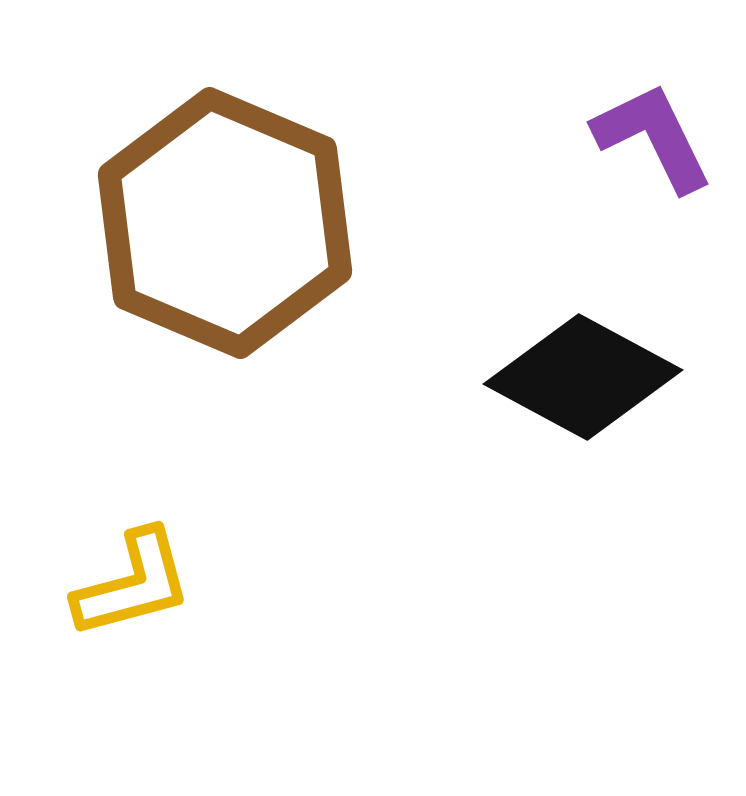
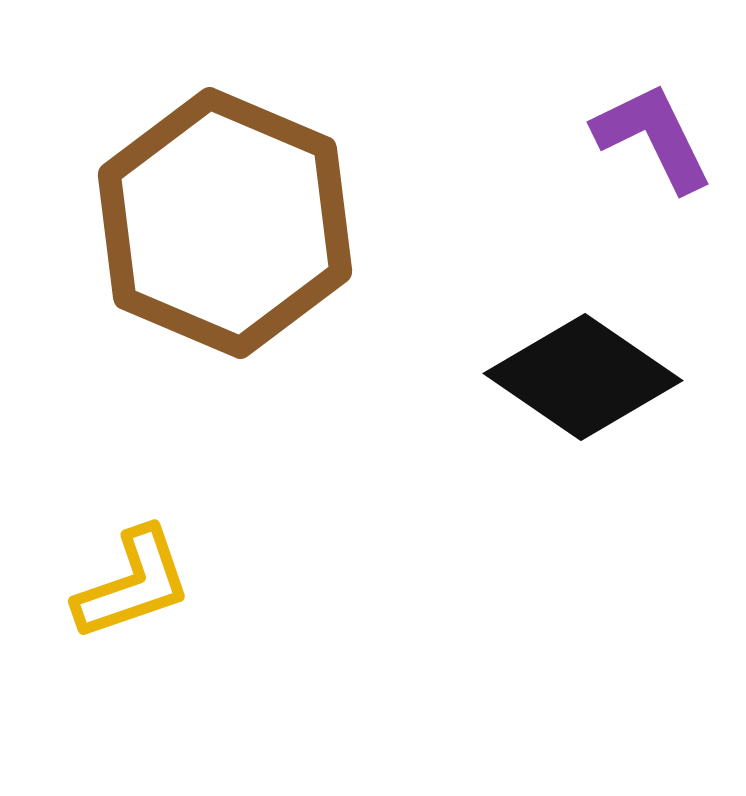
black diamond: rotated 6 degrees clockwise
yellow L-shape: rotated 4 degrees counterclockwise
